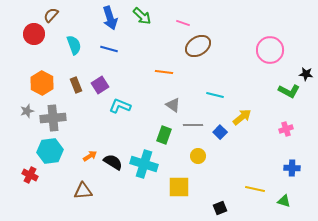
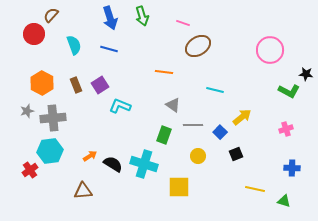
green arrow: rotated 30 degrees clockwise
cyan line: moved 5 px up
black semicircle: moved 2 px down
red cross: moved 5 px up; rotated 28 degrees clockwise
black square: moved 16 px right, 54 px up
